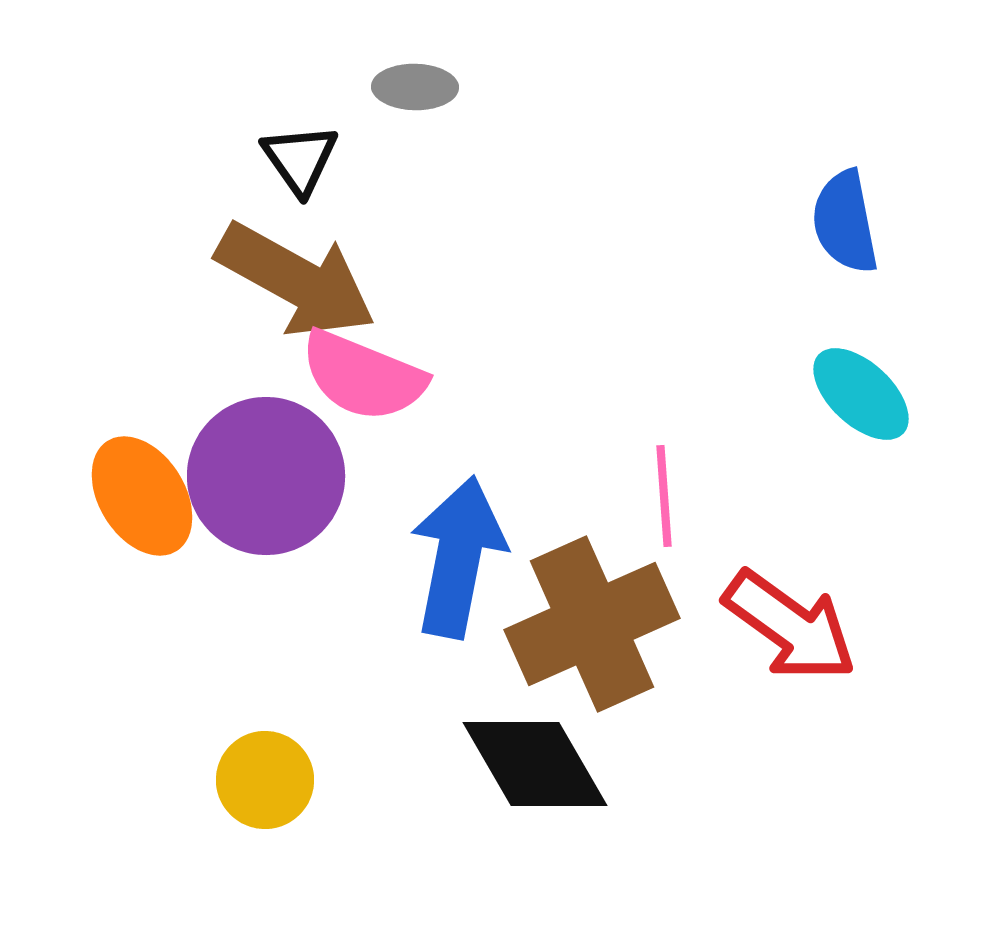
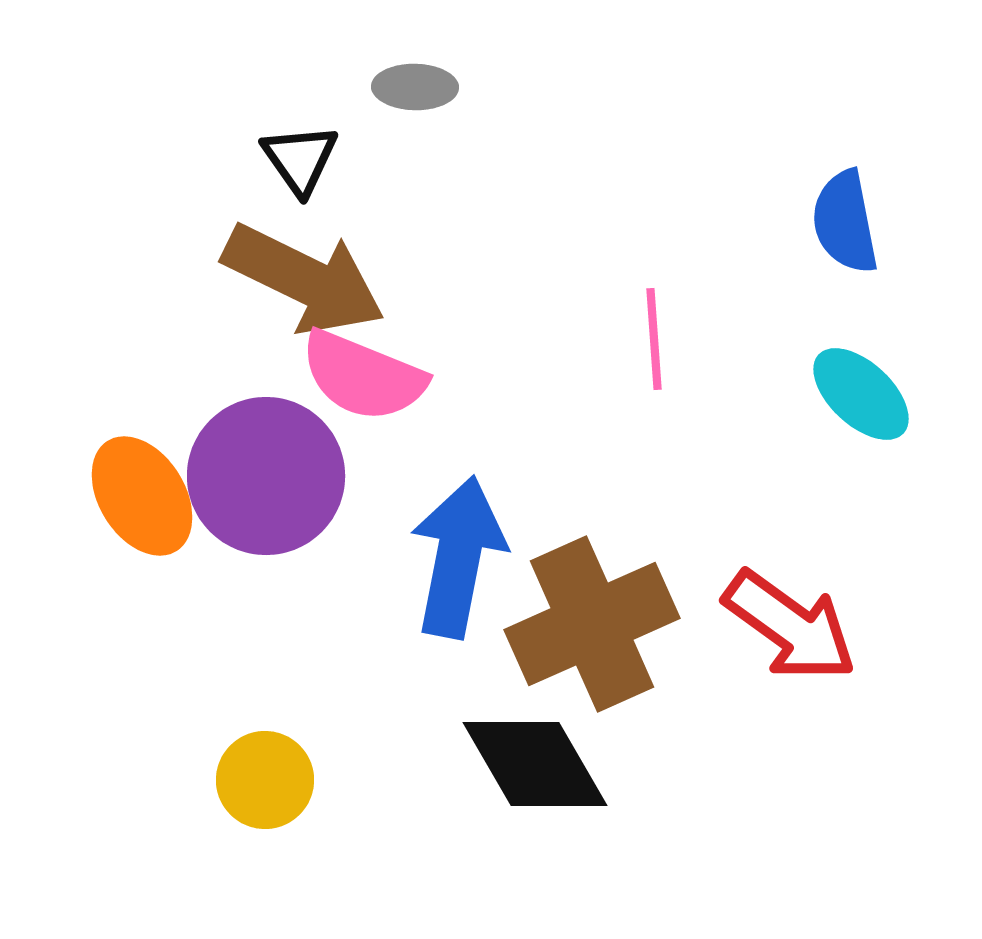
brown arrow: moved 8 px right, 1 px up; rotated 3 degrees counterclockwise
pink line: moved 10 px left, 157 px up
